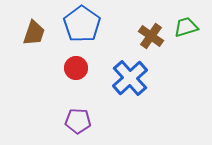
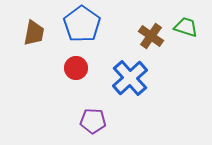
green trapezoid: rotated 35 degrees clockwise
brown trapezoid: rotated 8 degrees counterclockwise
purple pentagon: moved 15 px right
